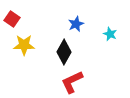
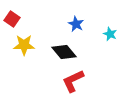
blue star: rotated 21 degrees counterclockwise
black diamond: rotated 70 degrees counterclockwise
red L-shape: moved 1 px right, 1 px up
